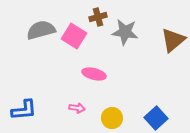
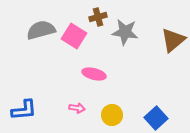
yellow circle: moved 3 px up
